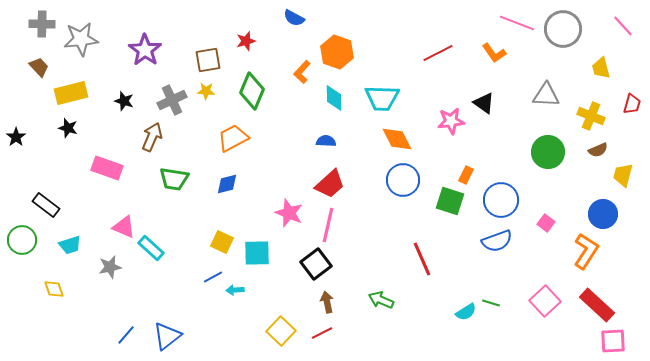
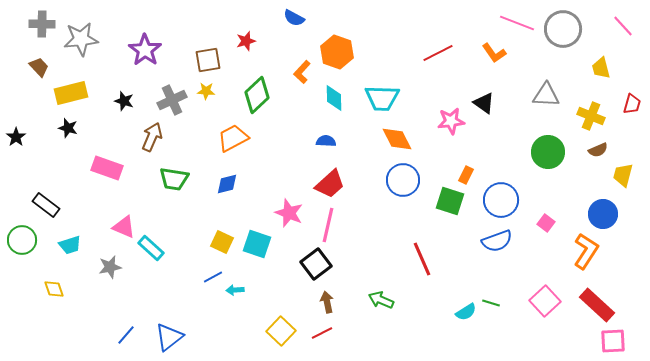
green diamond at (252, 91): moved 5 px right, 4 px down; rotated 24 degrees clockwise
cyan square at (257, 253): moved 9 px up; rotated 20 degrees clockwise
blue triangle at (167, 336): moved 2 px right, 1 px down
